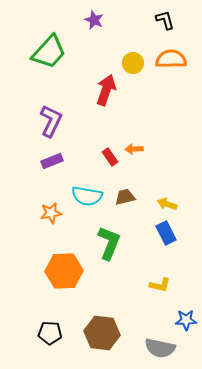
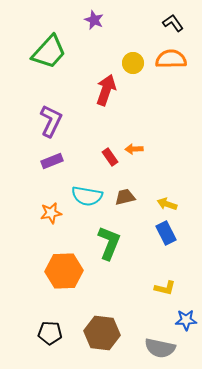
black L-shape: moved 8 px right, 3 px down; rotated 20 degrees counterclockwise
yellow L-shape: moved 5 px right, 3 px down
